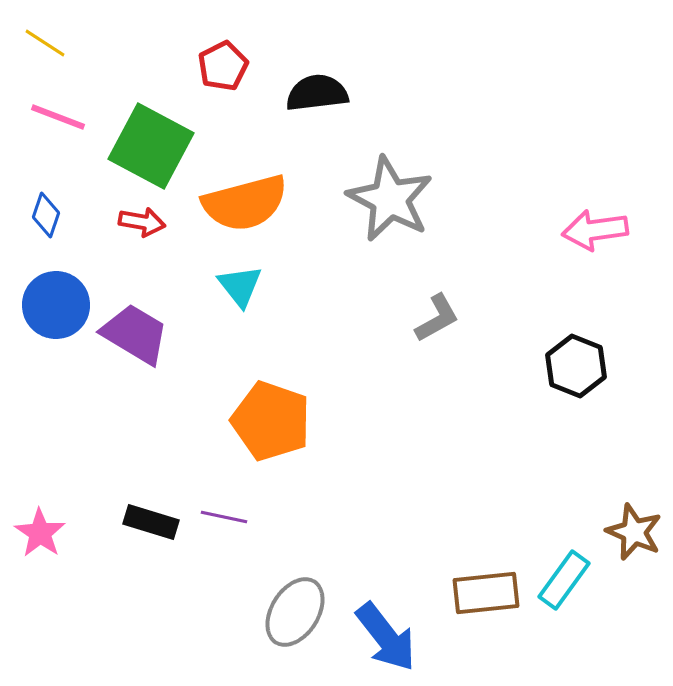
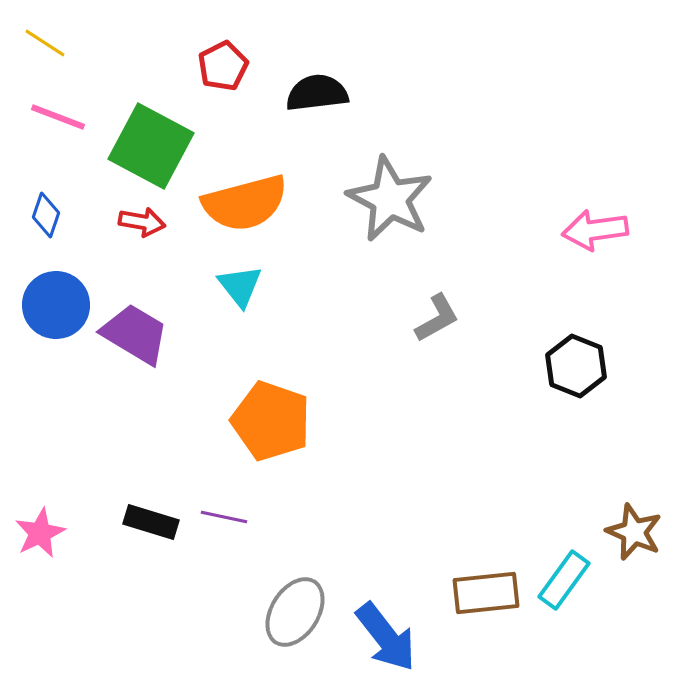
pink star: rotated 12 degrees clockwise
